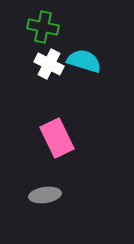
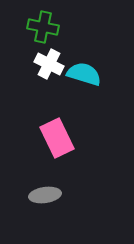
cyan semicircle: moved 13 px down
